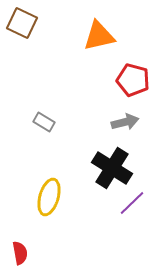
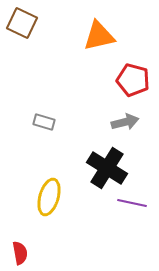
gray rectangle: rotated 15 degrees counterclockwise
black cross: moved 5 px left
purple line: rotated 56 degrees clockwise
